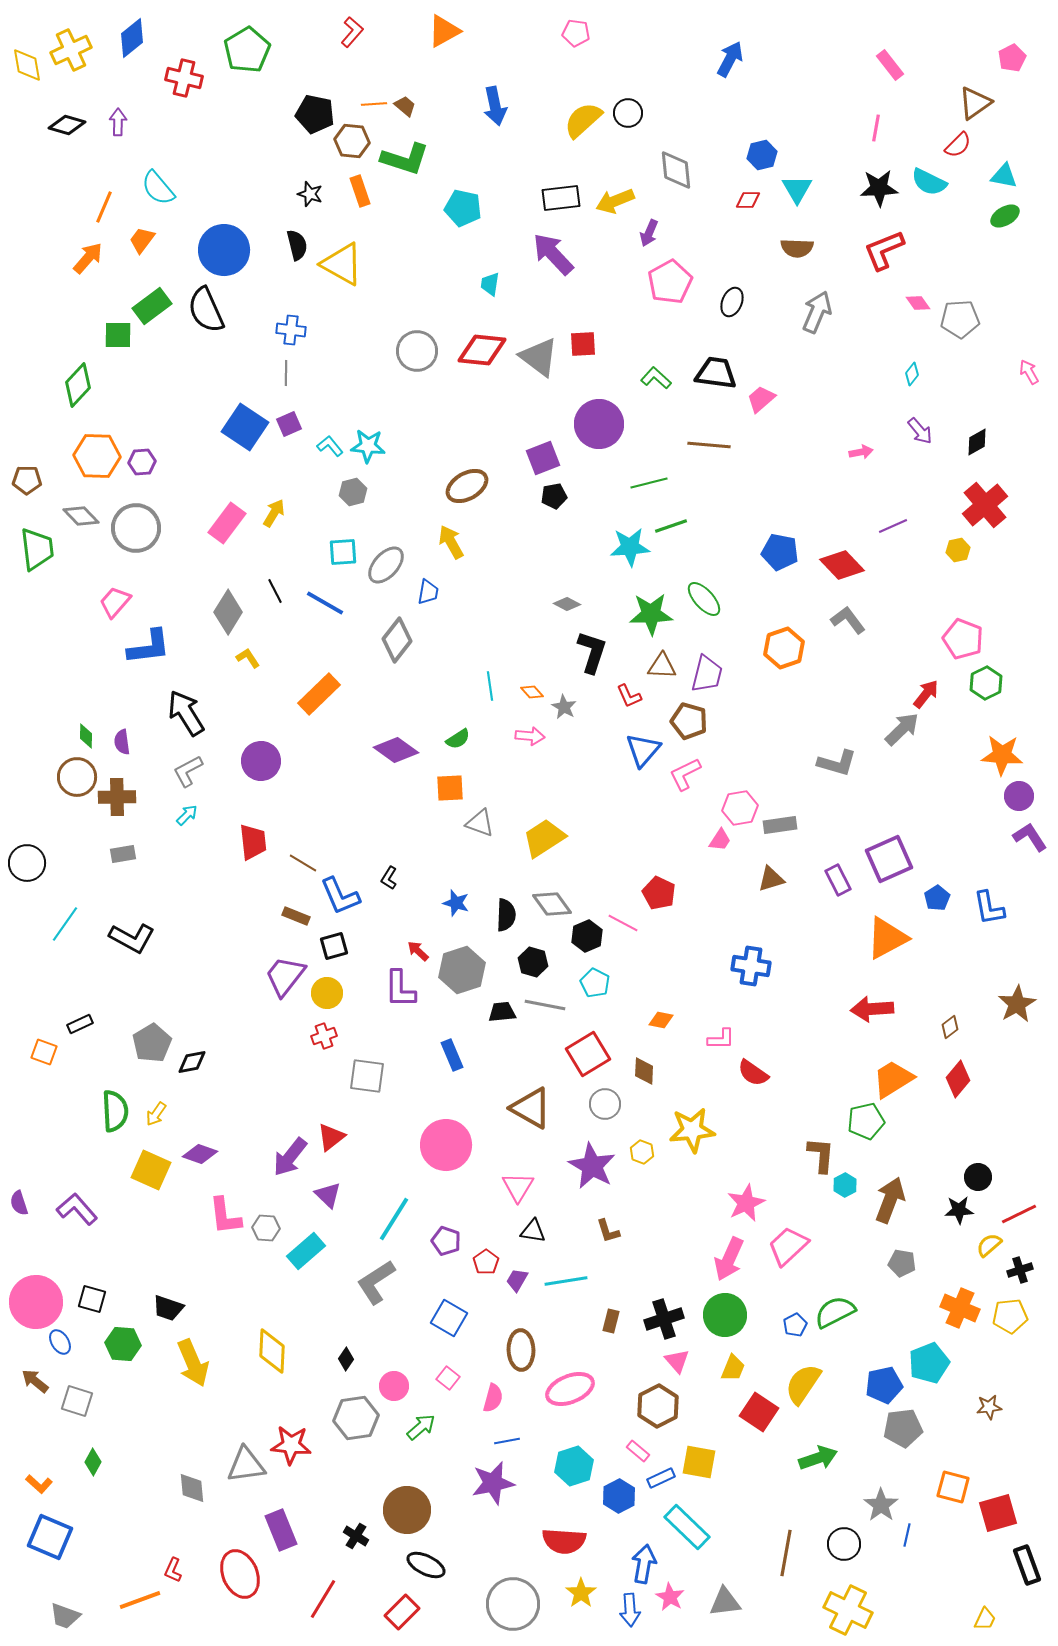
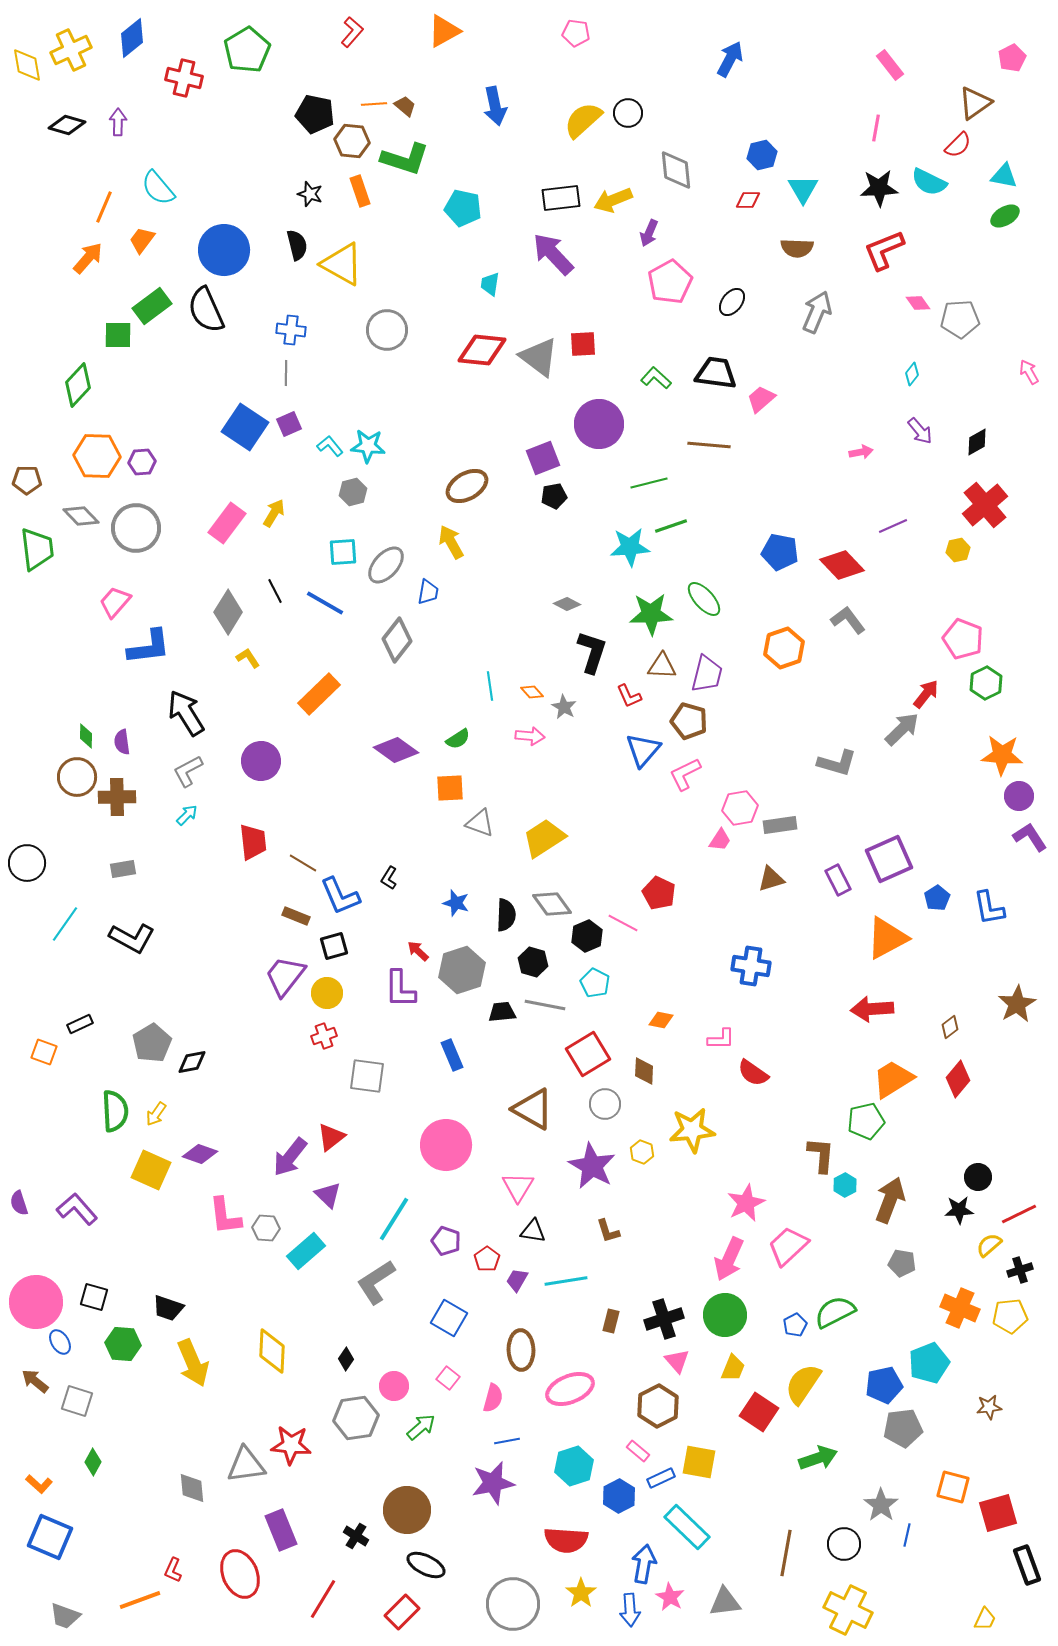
cyan triangle at (797, 189): moved 6 px right
yellow arrow at (615, 201): moved 2 px left, 1 px up
black ellipse at (732, 302): rotated 16 degrees clockwise
gray circle at (417, 351): moved 30 px left, 21 px up
gray rectangle at (123, 854): moved 15 px down
brown triangle at (531, 1108): moved 2 px right, 1 px down
red pentagon at (486, 1262): moved 1 px right, 3 px up
black square at (92, 1299): moved 2 px right, 2 px up
red semicircle at (564, 1541): moved 2 px right, 1 px up
